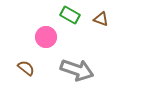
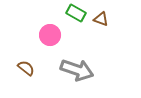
green rectangle: moved 6 px right, 2 px up
pink circle: moved 4 px right, 2 px up
